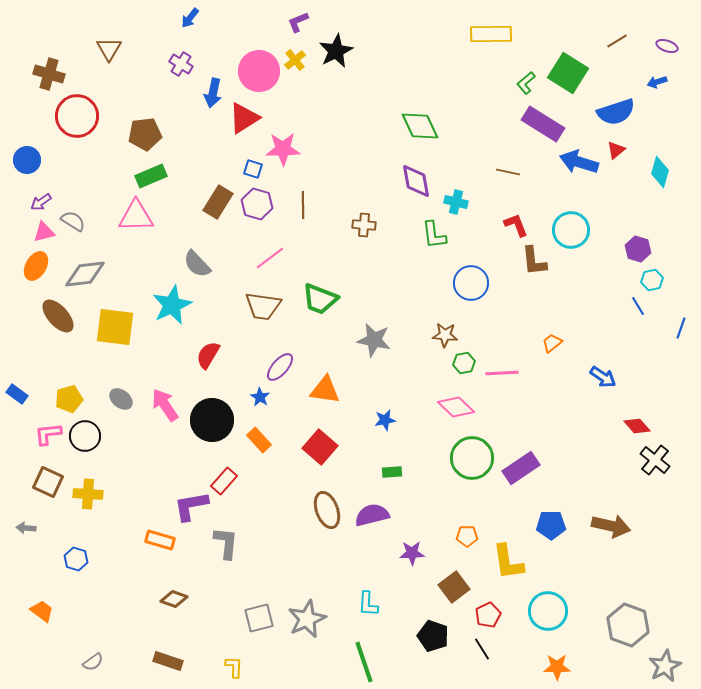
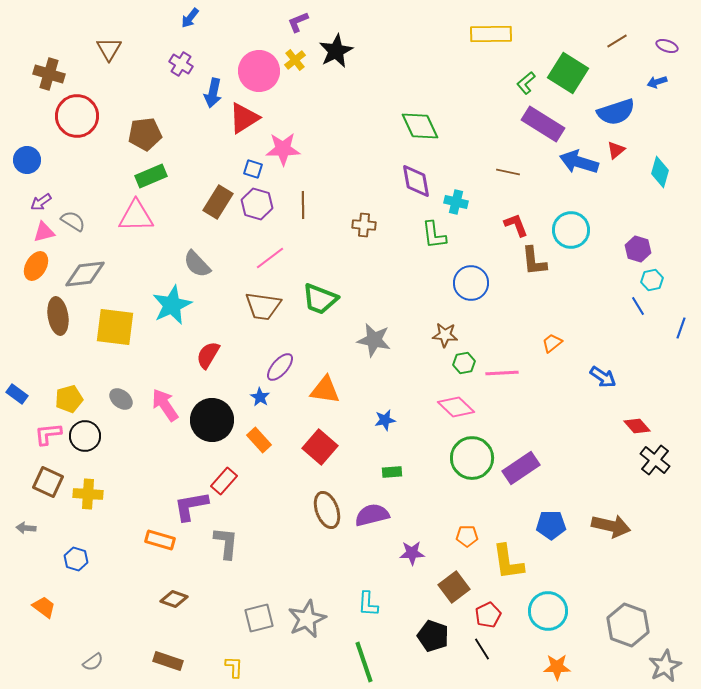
brown ellipse at (58, 316): rotated 33 degrees clockwise
orange trapezoid at (42, 611): moved 2 px right, 4 px up
